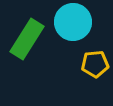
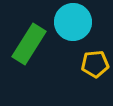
green rectangle: moved 2 px right, 5 px down
